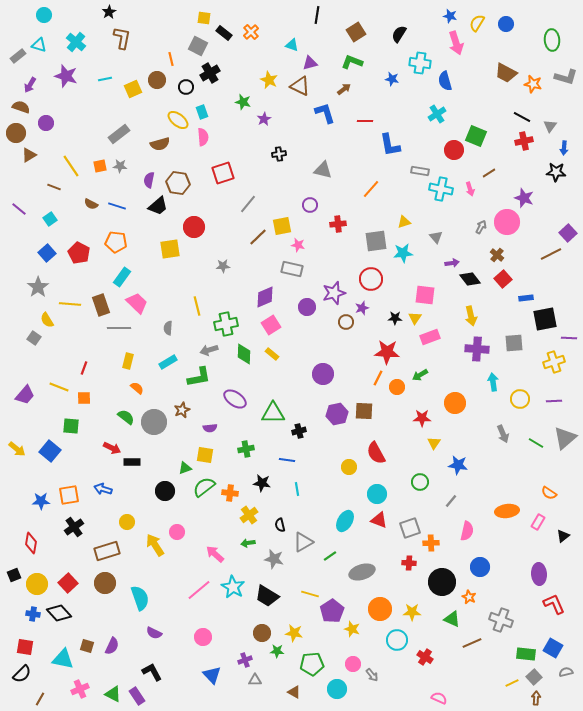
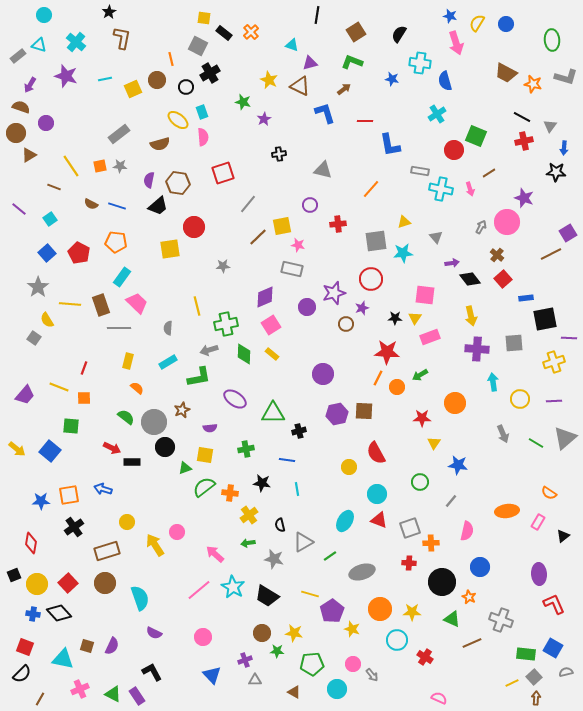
purple square at (568, 233): rotated 12 degrees clockwise
brown circle at (346, 322): moved 2 px down
black circle at (165, 491): moved 44 px up
red square at (25, 647): rotated 12 degrees clockwise
